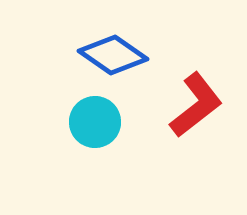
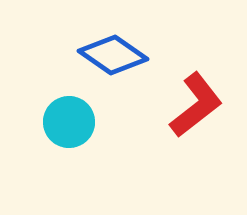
cyan circle: moved 26 px left
